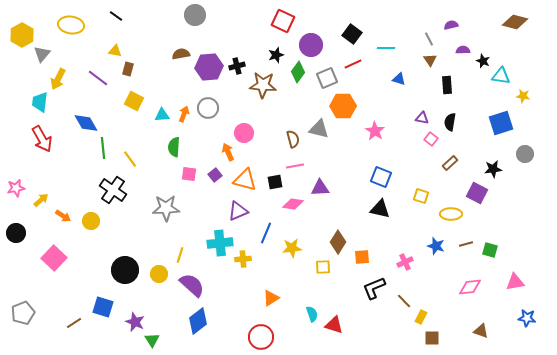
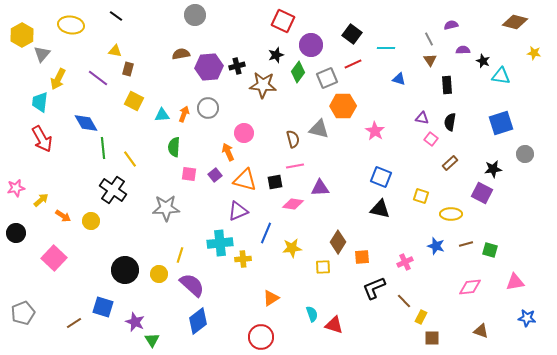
yellow star at (523, 96): moved 11 px right, 43 px up
purple square at (477, 193): moved 5 px right
